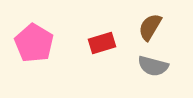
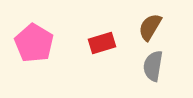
gray semicircle: rotated 84 degrees clockwise
